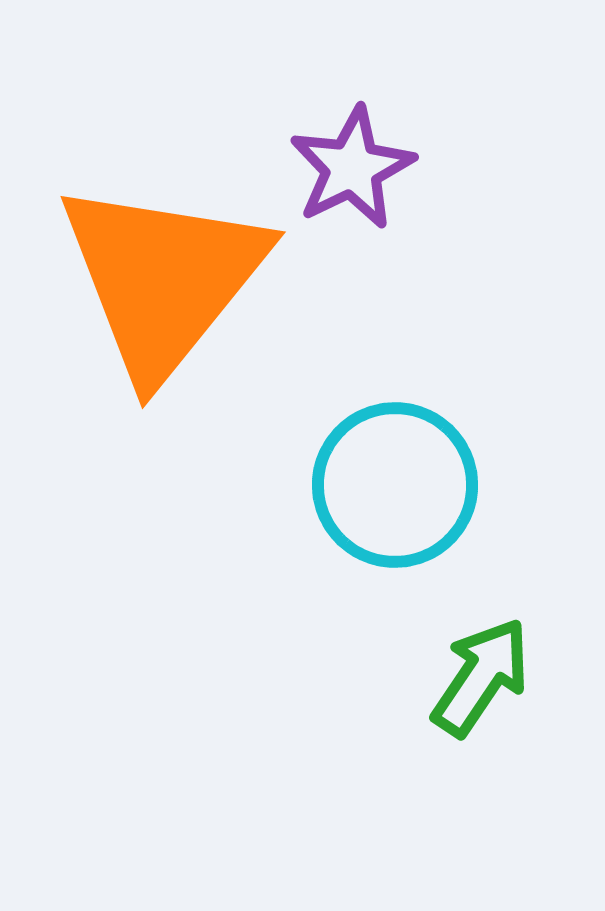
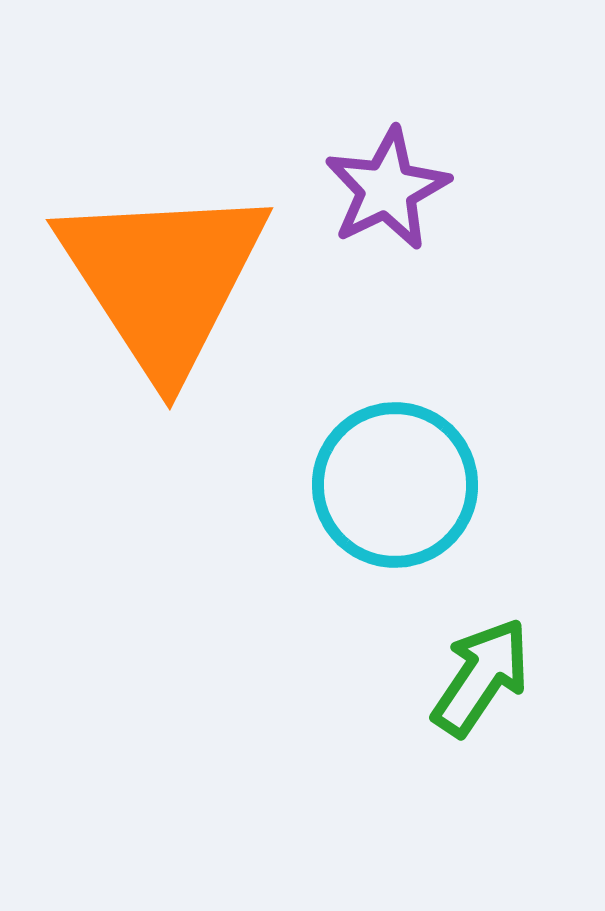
purple star: moved 35 px right, 21 px down
orange triangle: rotated 12 degrees counterclockwise
